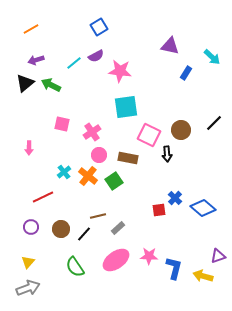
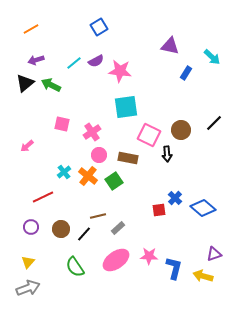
purple semicircle at (96, 56): moved 5 px down
pink arrow at (29, 148): moved 2 px left, 2 px up; rotated 48 degrees clockwise
purple triangle at (218, 256): moved 4 px left, 2 px up
